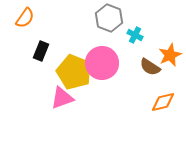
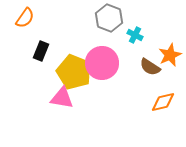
pink triangle: rotated 30 degrees clockwise
